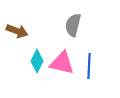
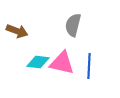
cyan diamond: moved 1 px right, 1 px down; rotated 70 degrees clockwise
